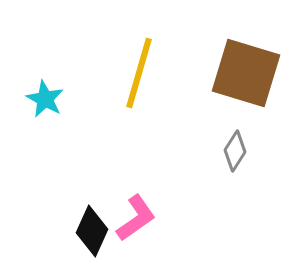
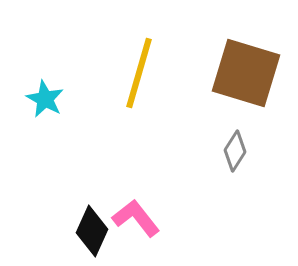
pink L-shape: rotated 93 degrees counterclockwise
